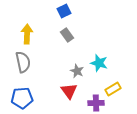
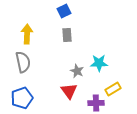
gray rectangle: rotated 32 degrees clockwise
cyan star: rotated 18 degrees counterclockwise
blue pentagon: rotated 15 degrees counterclockwise
